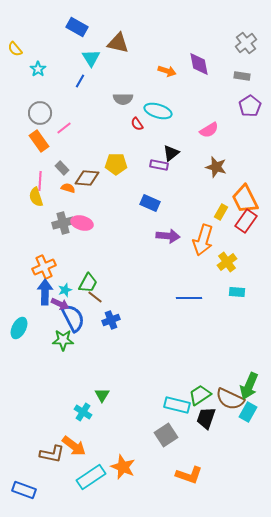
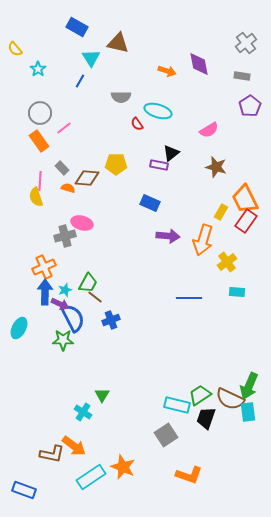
gray semicircle at (123, 99): moved 2 px left, 2 px up
gray cross at (63, 223): moved 2 px right, 13 px down
cyan rectangle at (248, 412): rotated 36 degrees counterclockwise
